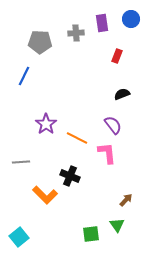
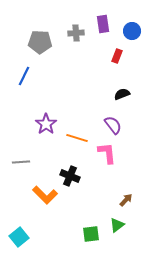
blue circle: moved 1 px right, 12 px down
purple rectangle: moved 1 px right, 1 px down
orange line: rotated 10 degrees counterclockwise
green triangle: rotated 28 degrees clockwise
